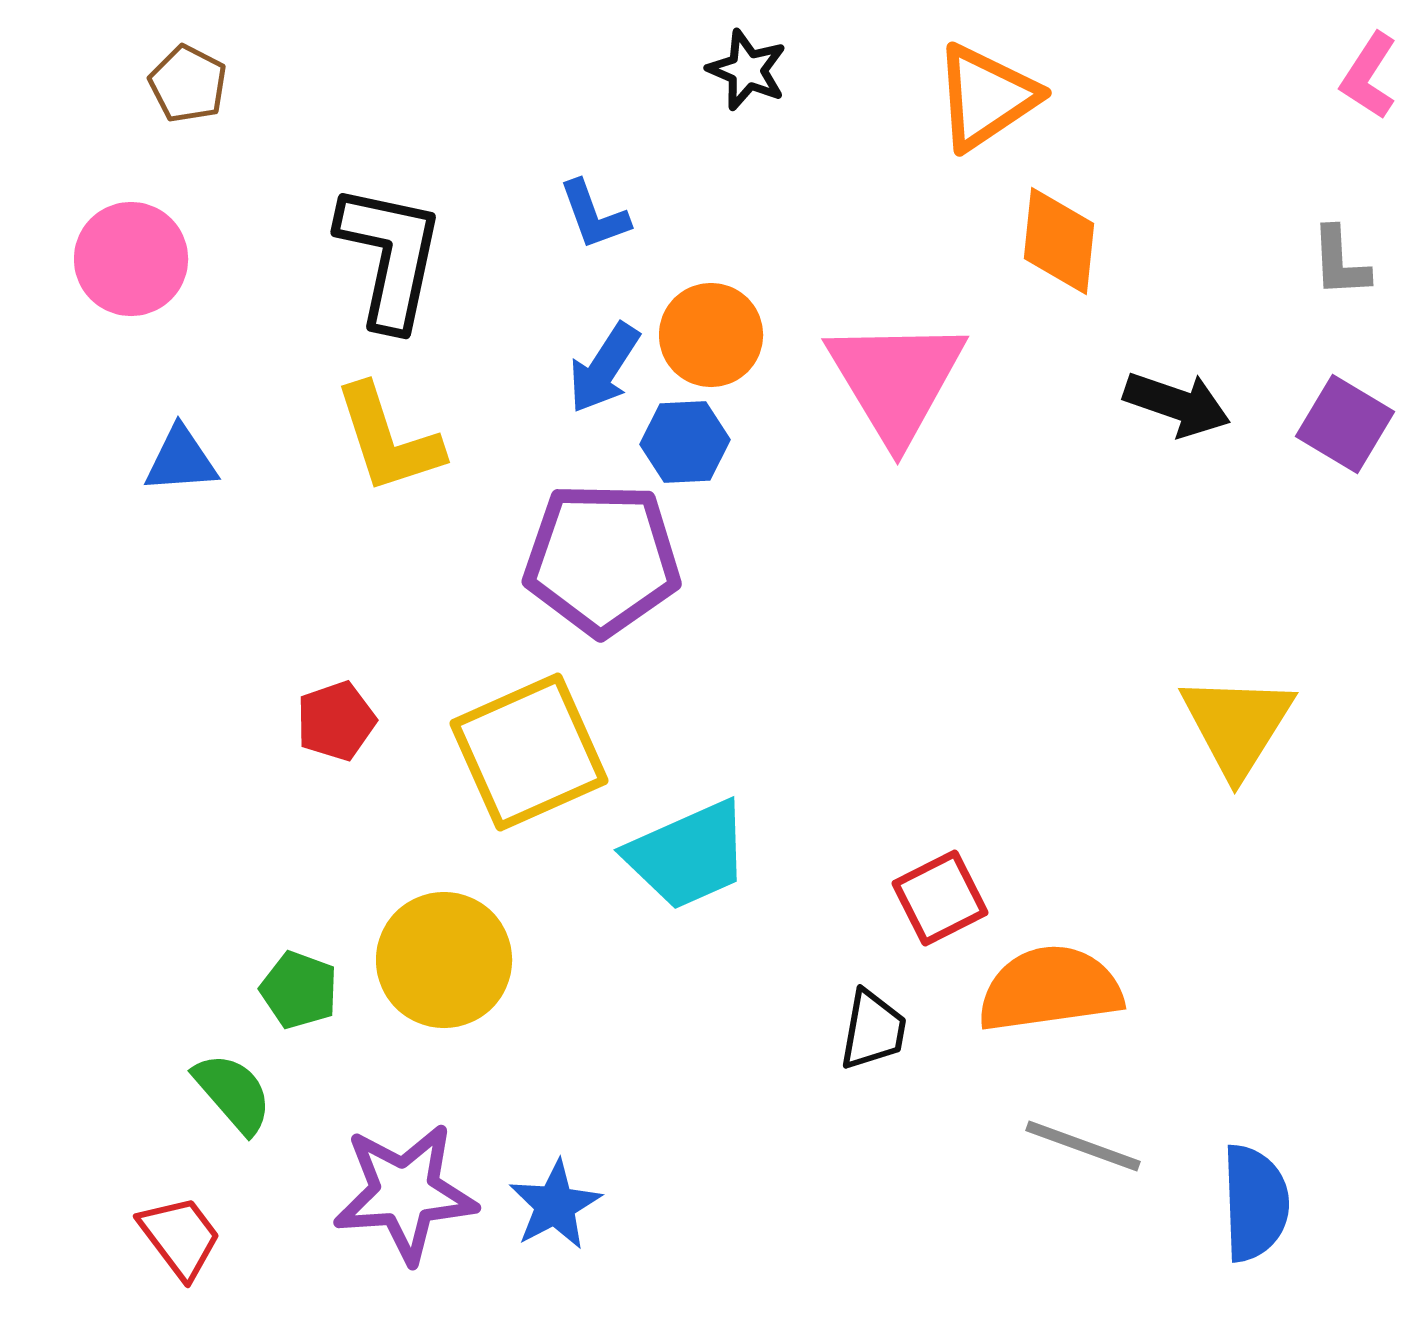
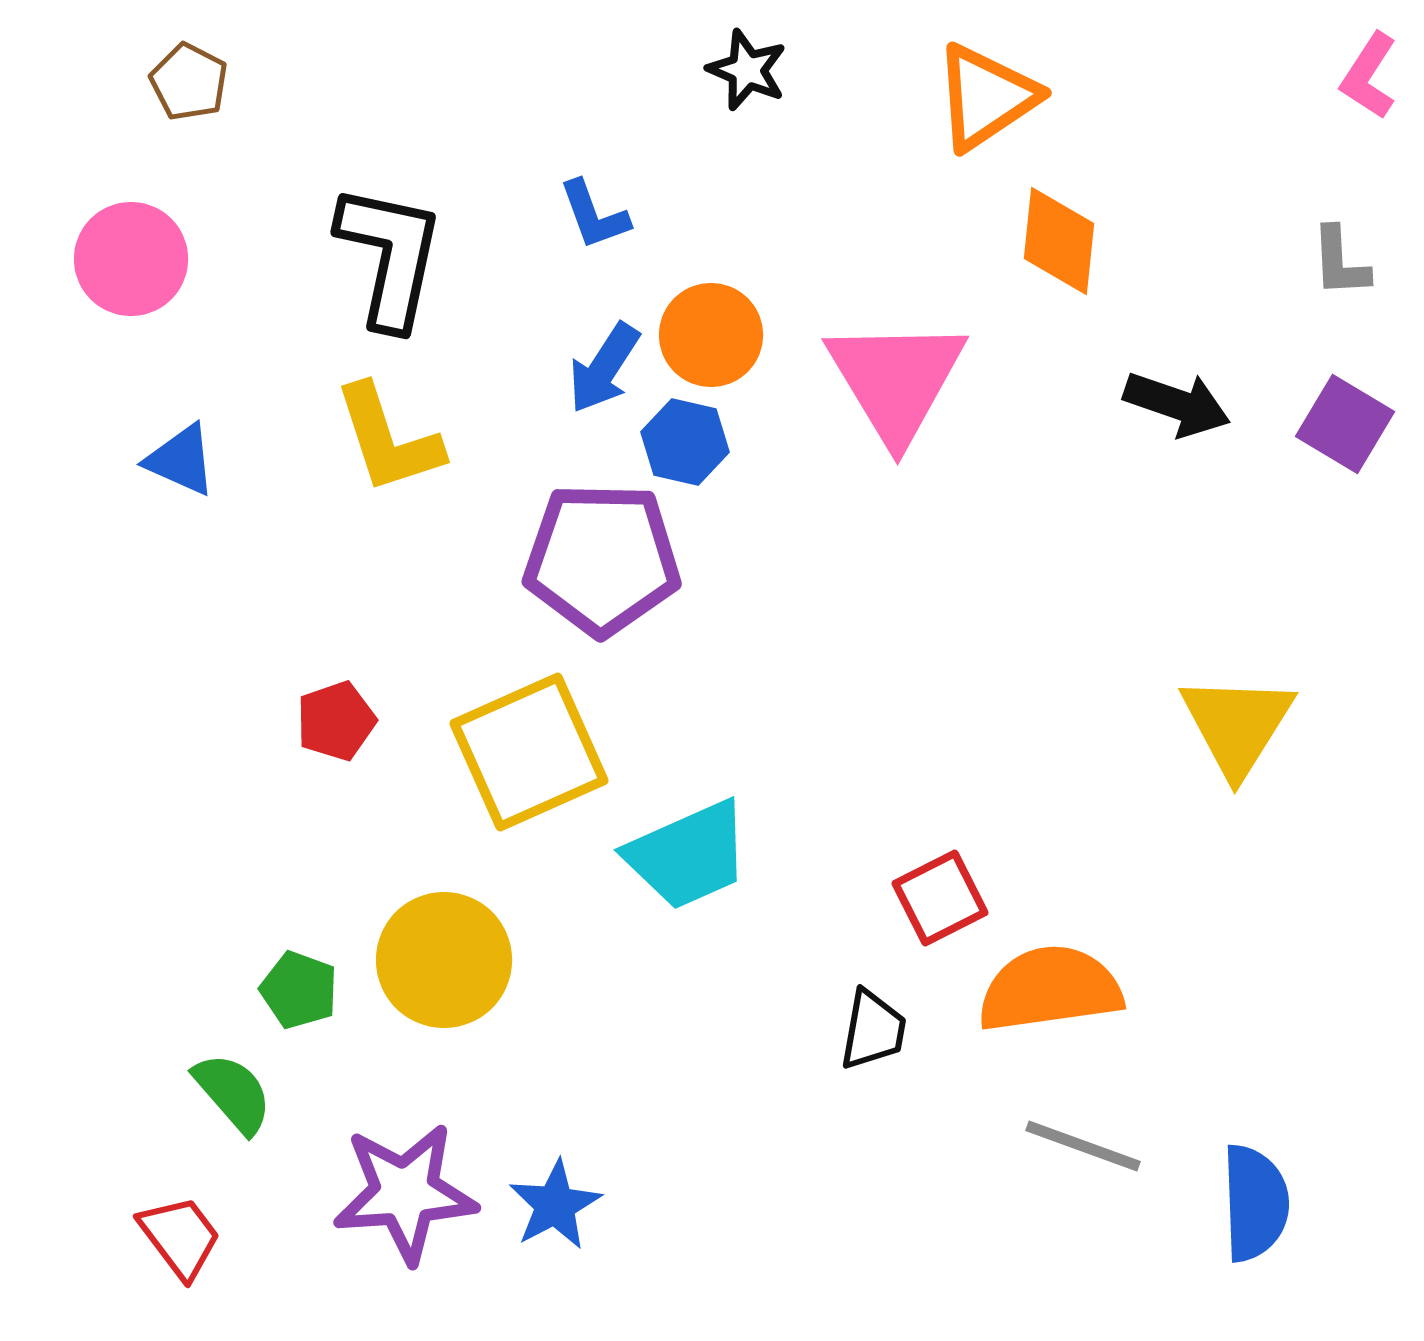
brown pentagon: moved 1 px right, 2 px up
blue hexagon: rotated 16 degrees clockwise
blue triangle: rotated 28 degrees clockwise
